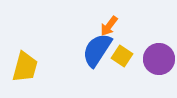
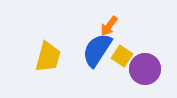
purple circle: moved 14 px left, 10 px down
yellow trapezoid: moved 23 px right, 10 px up
